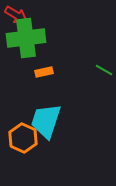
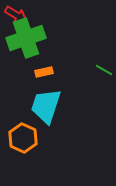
green cross: rotated 12 degrees counterclockwise
cyan trapezoid: moved 15 px up
